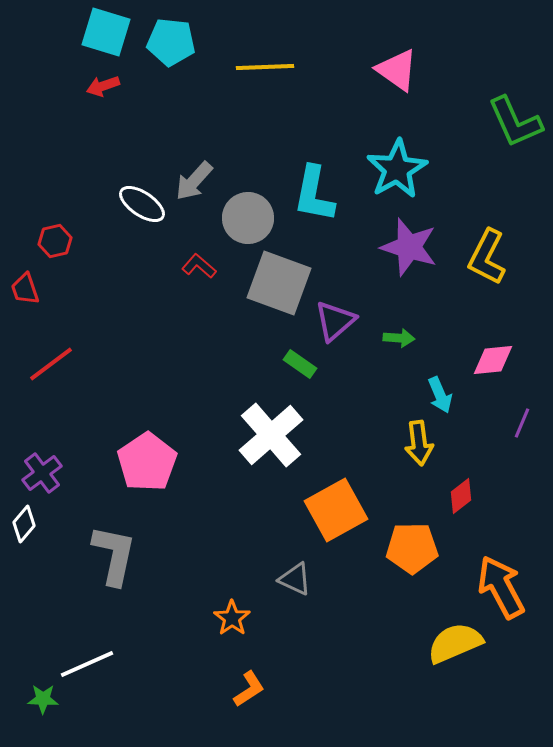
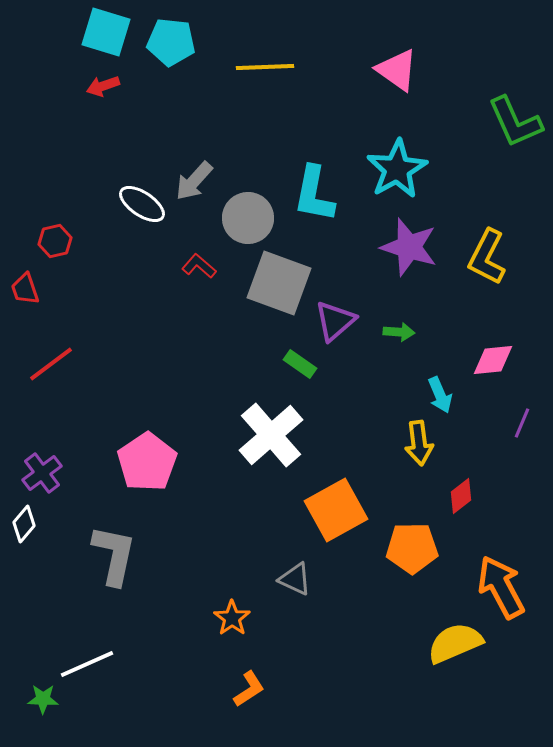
green arrow: moved 6 px up
